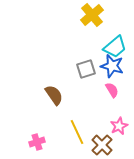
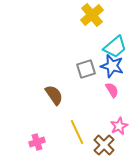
brown cross: moved 2 px right
